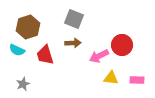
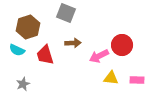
gray square: moved 8 px left, 6 px up
